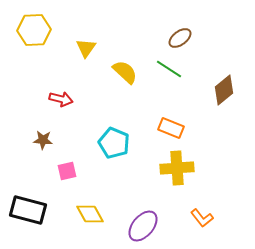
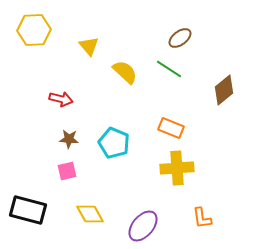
yellow triangle: moved 3 px right, 2 px up; rotated 15 degrees counterclockwise
brown star: moved 26 px right, 1 px up
orange L-shape: rotated 30 degrees clockwise
